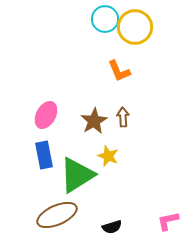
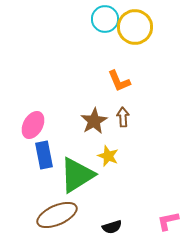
orange L-shape: moved 10 px down
pink ellipse: moved 13 px left, 10 px down
